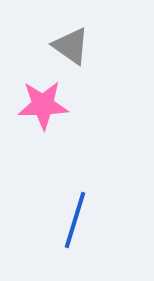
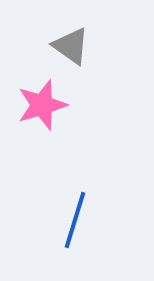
pink star: moved 1 px left; rotated 15 degrees counterclockwise
